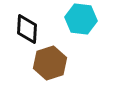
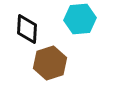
cyan hexagon: moved 1 px left; rotated 12 degrees counterclockwise
